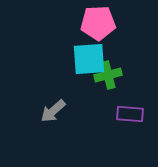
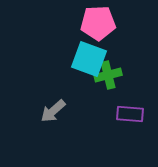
cyan square: rotated 24 degrees clockwise
